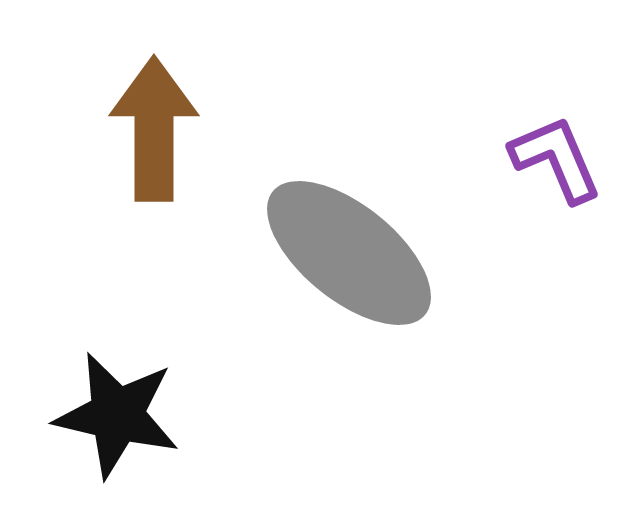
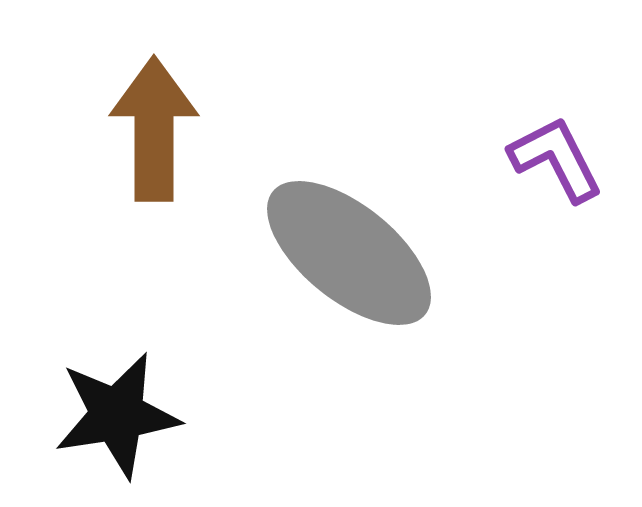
purple L-shape: rotated 4 degrees counterclockwise
black star: rotated 22 degrees counterclockwise
